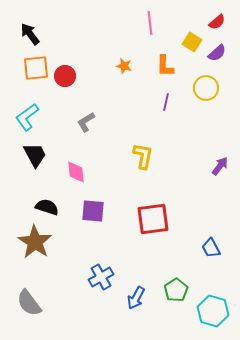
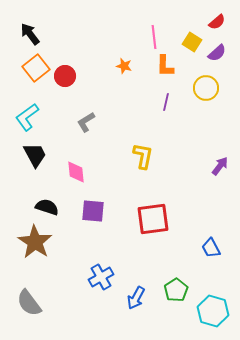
pink line: moved 4 px right, 14 px down
orange square: rotated 32 degrees counterclockwise
